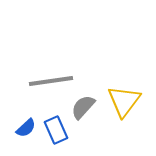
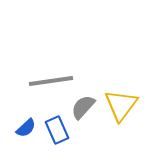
yellow triangle: moved 3 px left, 4 px down
blue rectangle: moved 1 px right
